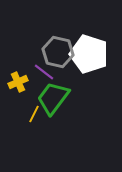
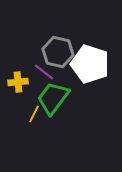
white pentagon: moved 1 px right, 10 px down
yellow cross: rotated 18 degrees clockwise
